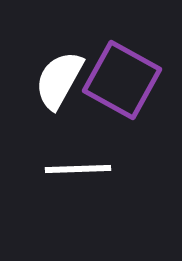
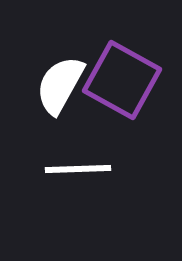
white semicircle: moved 1 px right, 5 px down
